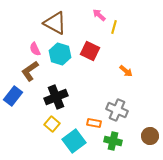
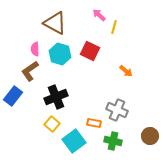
pink semicircle: rotated 24 degrees clockwise
